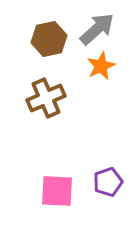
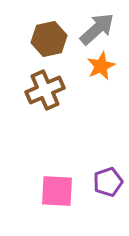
brown cross: moved 1 px left, 8 px up
